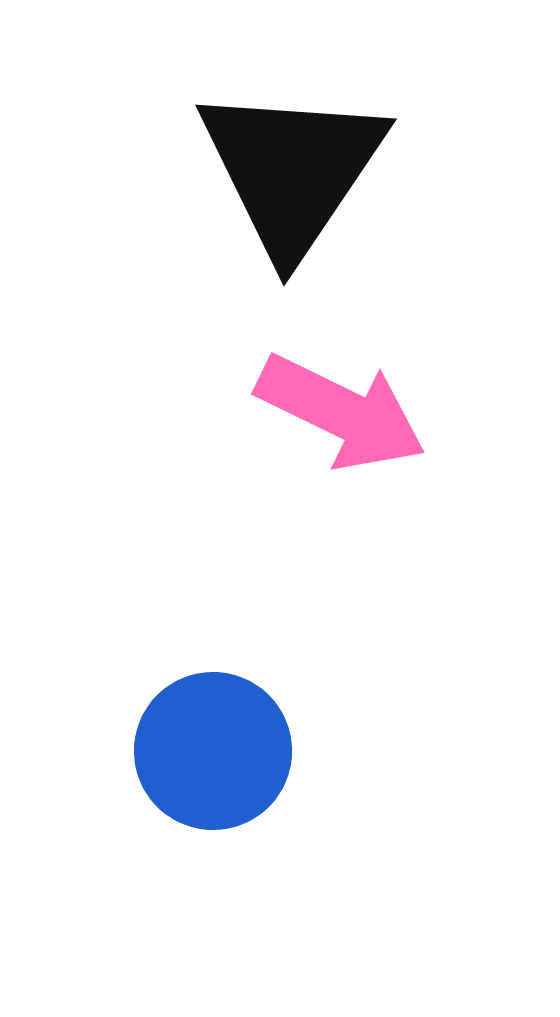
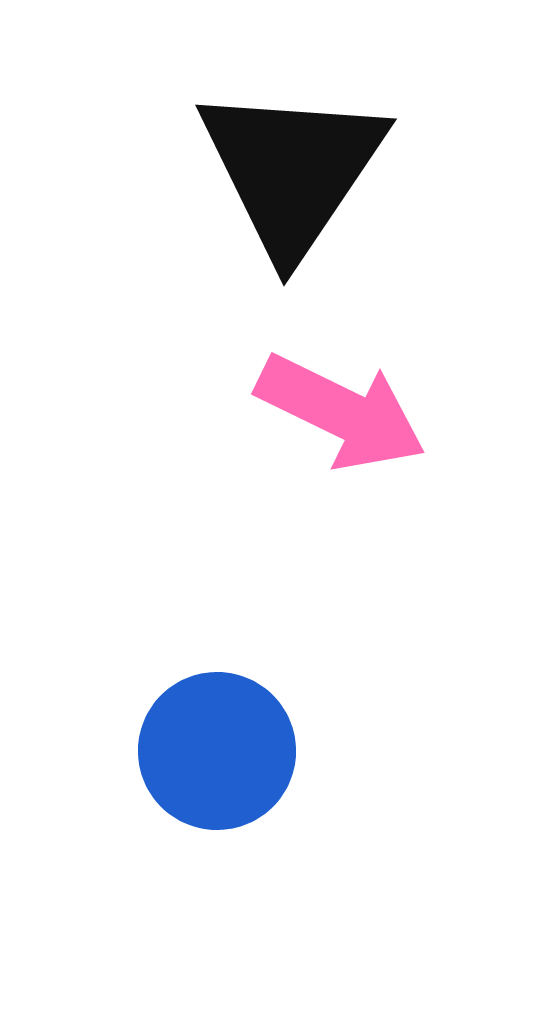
blue circle: moved 4 px right
